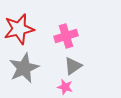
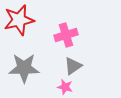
red star: moved 9 px up
pink cross: moved 1 px up
gray star: rotated 24 degrees clockwise
